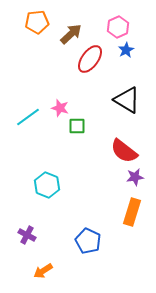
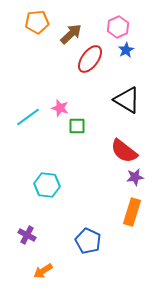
cyan hexagon: rotated 15 degrees counterclockwise
